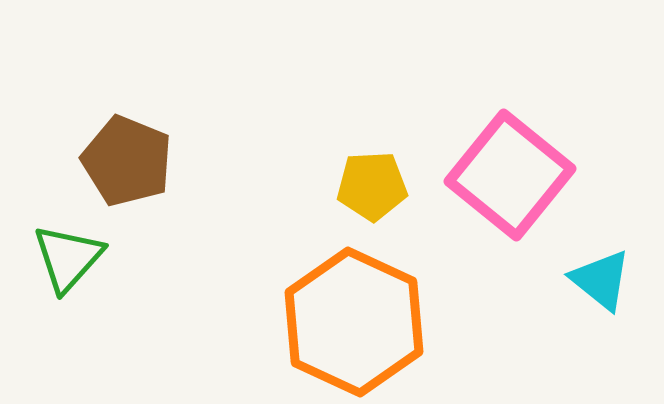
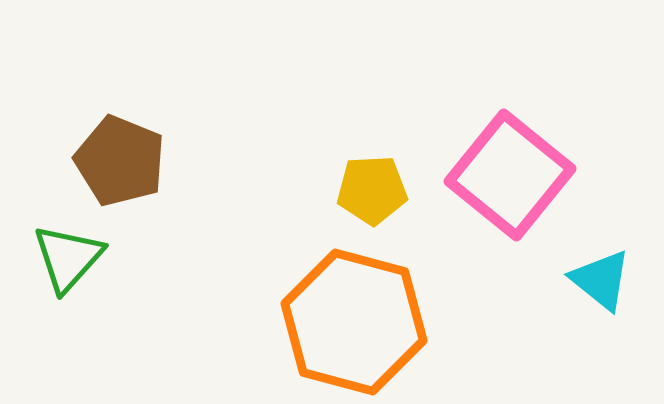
brown pentagon: moved 7 px left
yellow pentagon: moved 4 px down
orange hexagon: rotated 10 degrees counterclockwise
